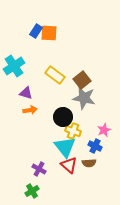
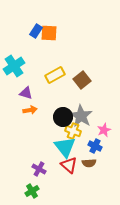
yellow rectangle: rotated 66 degrees counterclockwise
gray star: moved 3 px left, 18 px down; rotated 20 degrees clockwise
